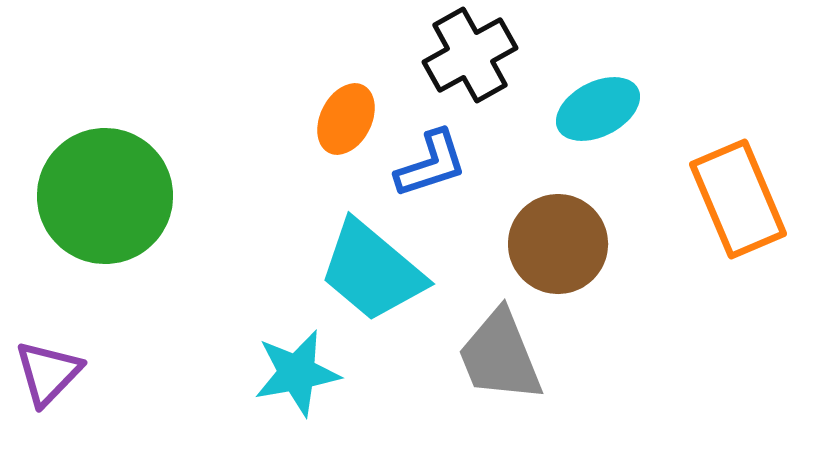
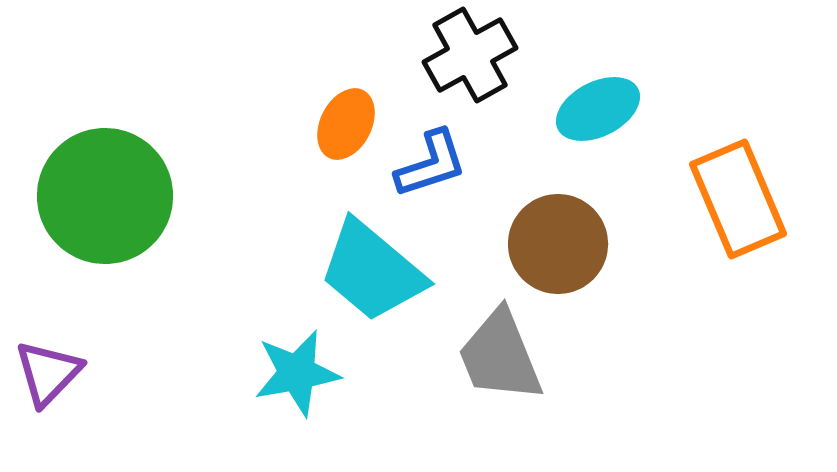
orange ellipse: moved 5 px down
